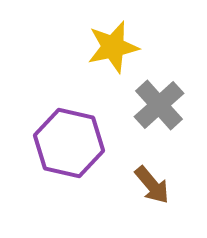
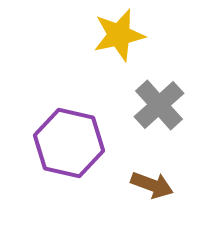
yellow star: moved 6 px right, 12 px up
brown arrow: rotated 30 degrees counterclockwise
